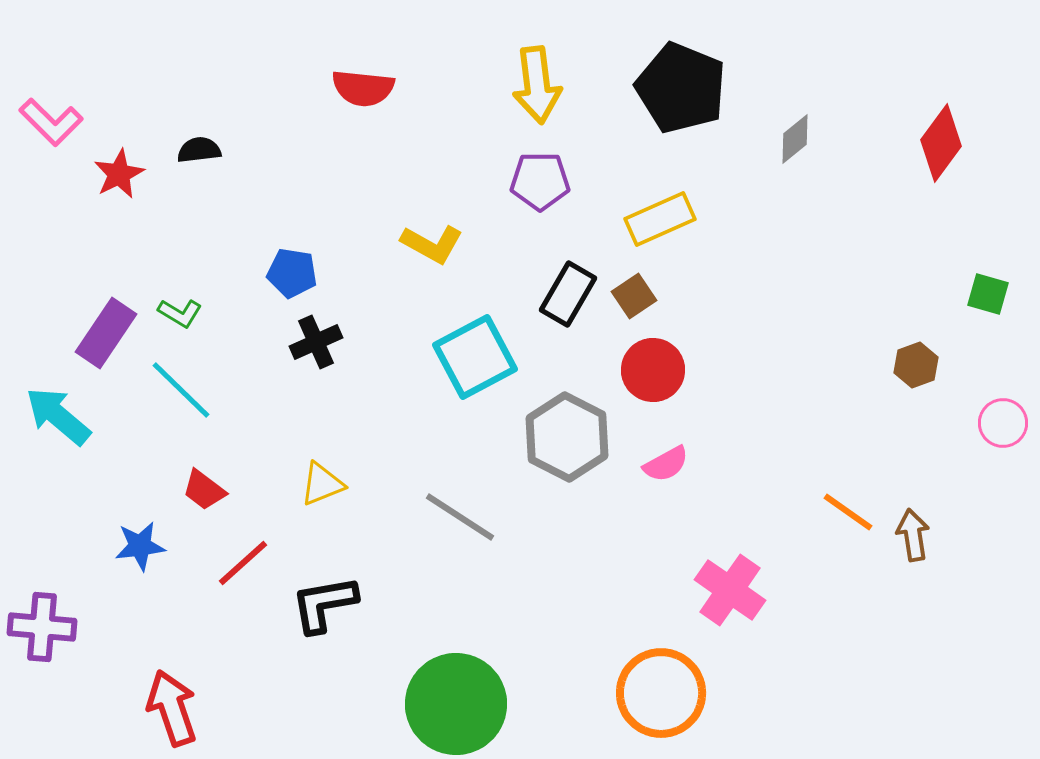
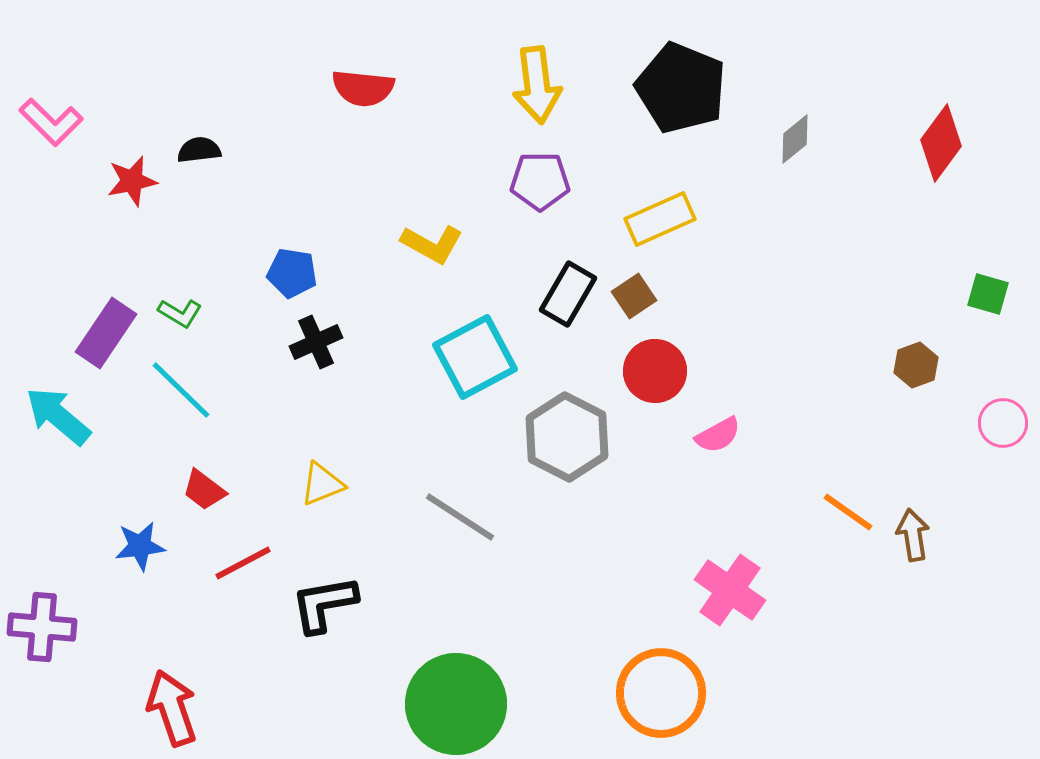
red star: moved 13 px right, 7 px down; rotated 15 degrees clockwise
red circle: moved 2 px right, 1 px down
pink semicircle: moved 52 px right, 29 px up
red line: rotated 14 degrees clockwise
